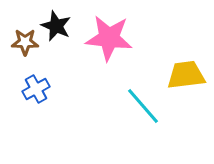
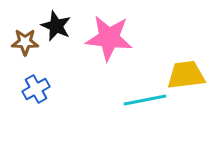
cyan line: moved 2 px right, 6 px up; rotated 60 degrees counterclockwise
